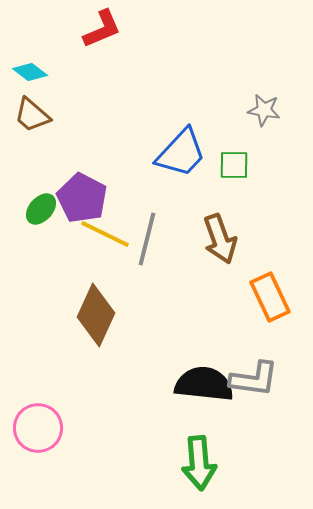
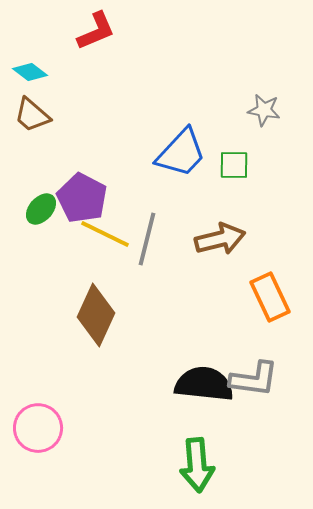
red L-shape: moved 6 px left, 2 px down
brown arrow: rotated 84 degrees counterclockwise
green arrow: moved 2 px left, 2 px down
